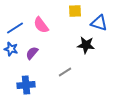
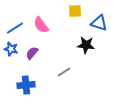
gray line: moved 1 px left
